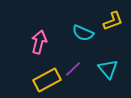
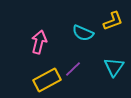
cyan triangle: moved 6 px right, 2 px up; rotated 15 degrees clockwise
